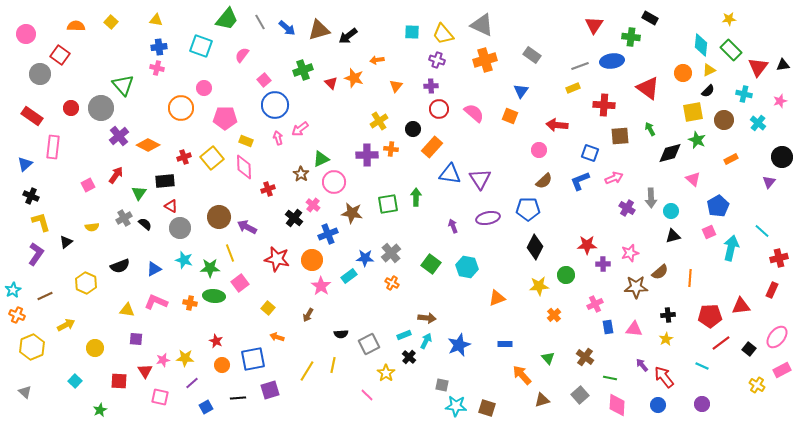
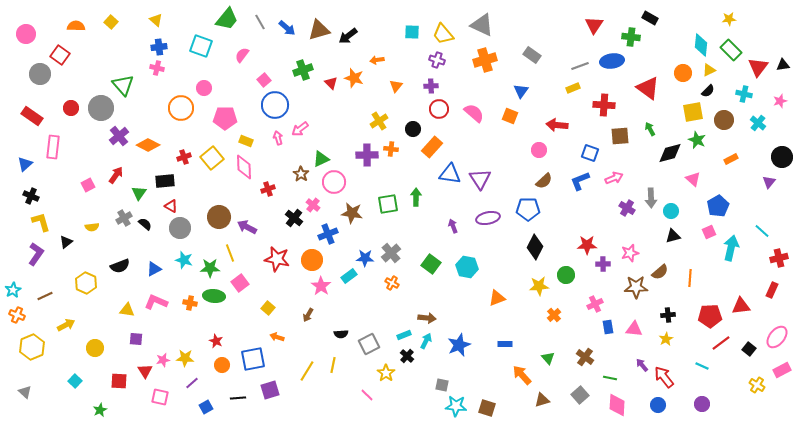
yellow triangle at (156, 20): rotated 32 degrees clockwise
black cross at (409, 357): moved 2 px left, 1 px up
